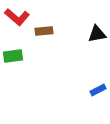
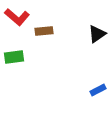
black triangle: rotated 24 degrees counterclockwise
green rectangle: moved 1 px right, 1 px down
